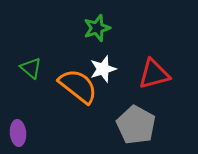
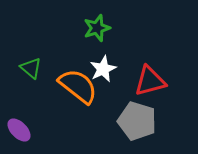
white star: rotated 8 degrees counterclockwise
red triangle: moved 4 px left, 7 px down
gray pentagon: moved 1 px right, 4 px up; rotated 12 degrees counterclockwise
purple ellipse: moved 1 px right, 3 px up; rotated 40 degrees counterclockwise
